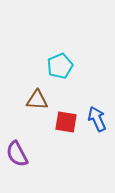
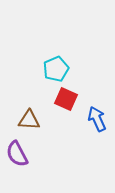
cyan pentagon: moved 4 px left, 3 px down
brown triangle: moved 8 px left, 20 px down
red square: moved 23 px up; rotated 15 degrees clockwise
